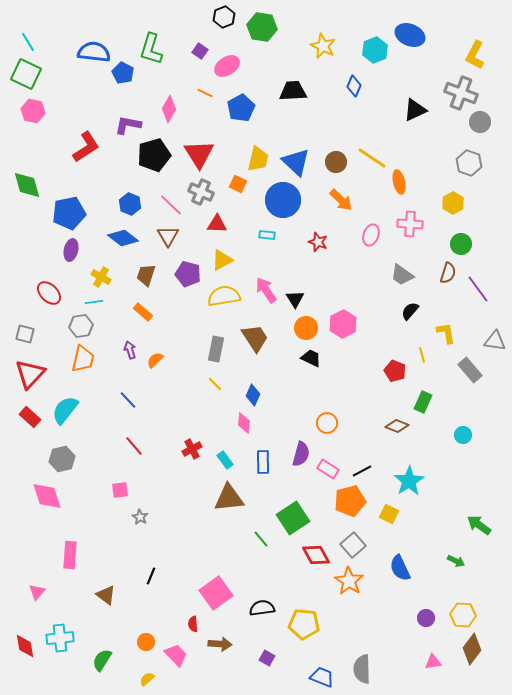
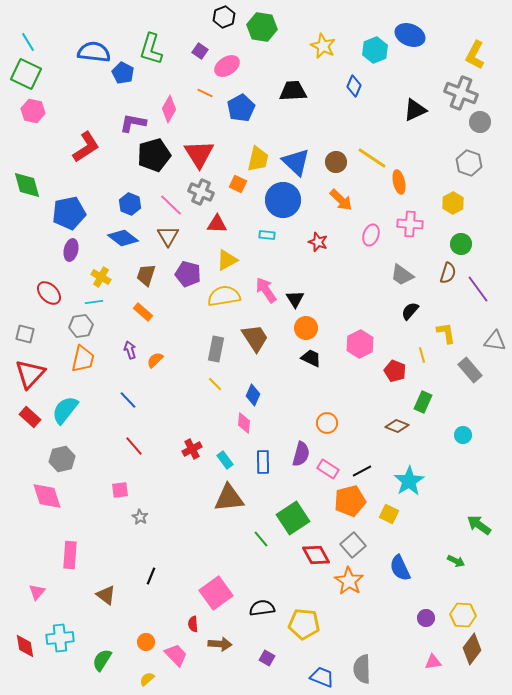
purple L-shape at (128, 125): moved 5 px right, 2 px up
yellow triangle at (222, 260): moved 5 px right
pink hexagon at (343, 324): moved 17 px right, 20 px down
